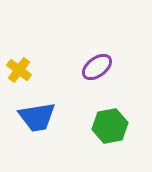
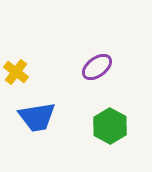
yellow cross: moved 3 px left, 2 px down
green hexagon: rotated 20 degrees counterclockwise
